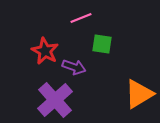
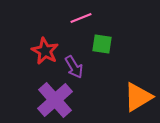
purple arrow: rotated 40 degrees clockwise
orange triangle: moved 1 px left, 3 px down
